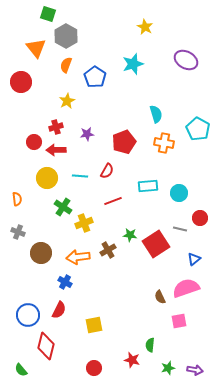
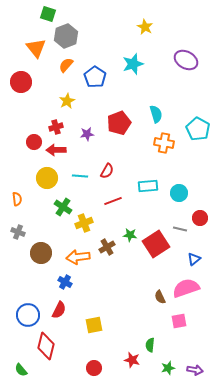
gray hexagon at (66, 36): rotated 10 degrees clockwise
orange semicircle at (66, 65): rotated 21 degrees clockwise
red pentagon at (124, 142): moved 5 px left, 19 px up
brown cross at (108, 250): moved 1 px left, 3 px up
